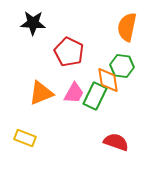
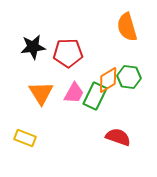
black star: moved 24 px down; rotated 10 degrees counterclockwise
orange semicircle: rotated 28 degrees counterclockwise
red pentagon: moved 1 px left, 1 px down; rotated 28 degrees counterclockwise
green hexagon: moved 7 px right, 11 px down
orange diamond: rotated 68 degrees clockwise
orange triangle: rotated 40 degrees counterclockwise
red semicircle: moved 2 px right, 5 px up
